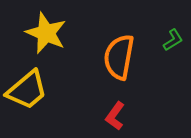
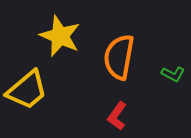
yellow star: moved 14 px right, 3 px down
green L-shape: moved 34 px down; rotated 60 degrees clockwise
red L-shape: moved 2 px right
